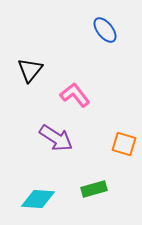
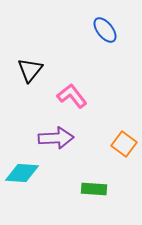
pink L-shape: moved 3 px left, 1 px down
purple arrow: rotated 36 degrees counterclockwise
orange square: rotated 20 degrees clockwise
green rectangle: rotated 20 degrees clockwise
cyan diamond: moved 16 px left, 26 px up
